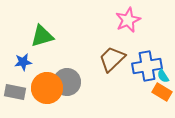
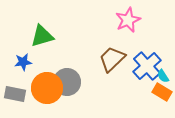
blue cross: rotated 32 degrees counterclockwise
gray rectangle: moved 2 px down
